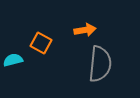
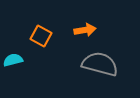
orange square: moved 7 px up
gray semicircle: rotated 81 degrees counterclockwise
